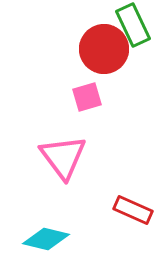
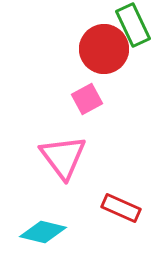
pink square: moved 2 px down; rotated 12 degrees counterclockwise
red rectangle: moved 12 px left, 2 px up
cyan diamond: moved 3 px left, 7 px up
